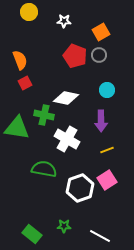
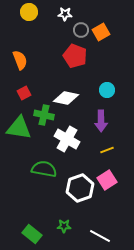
white star: moved 1 px right, 7 px up
gray circle: moved 18 px left, 25 px up
red square: moved 1 px left, 10 px down
green triangle: moved 2 px right
